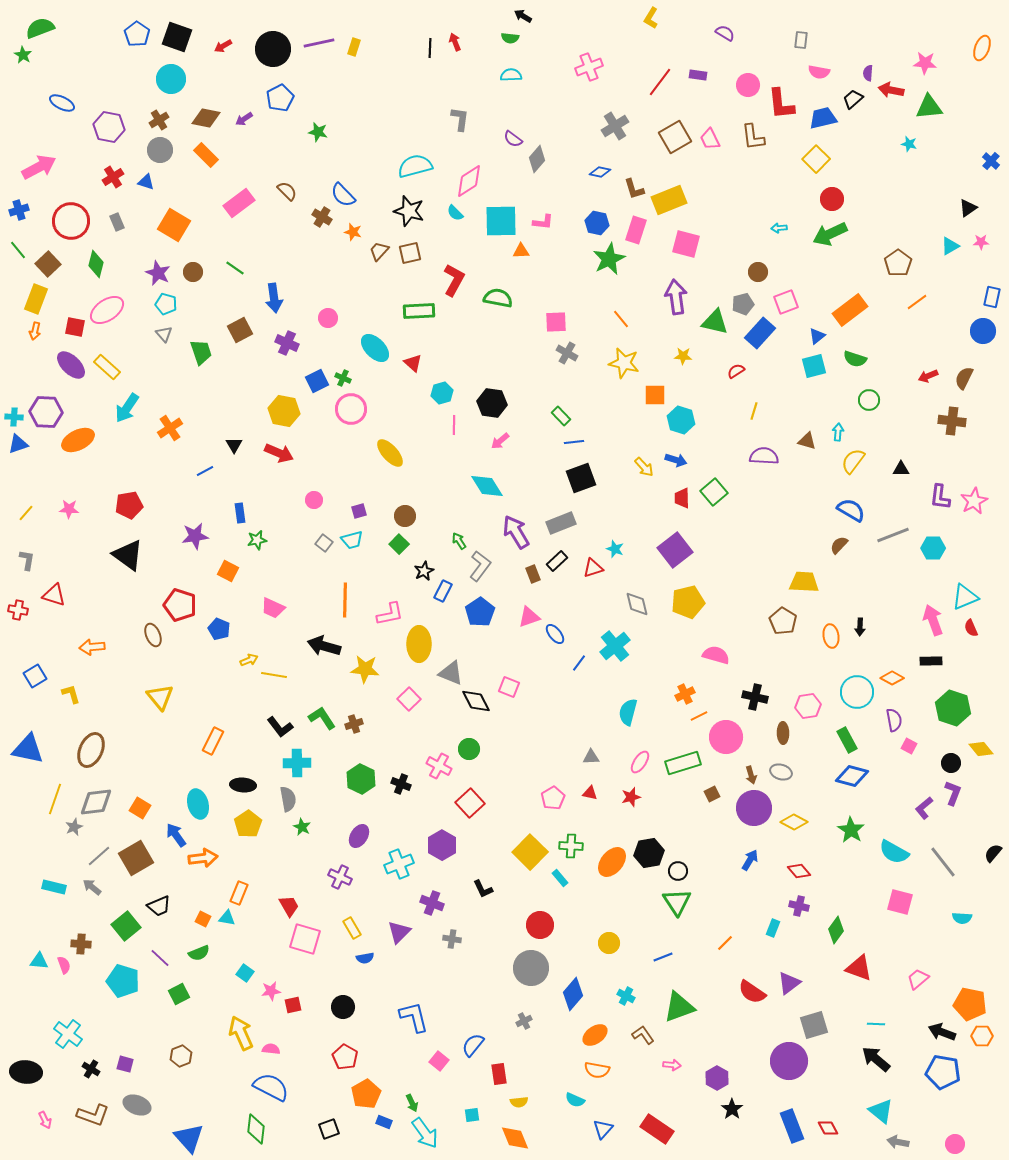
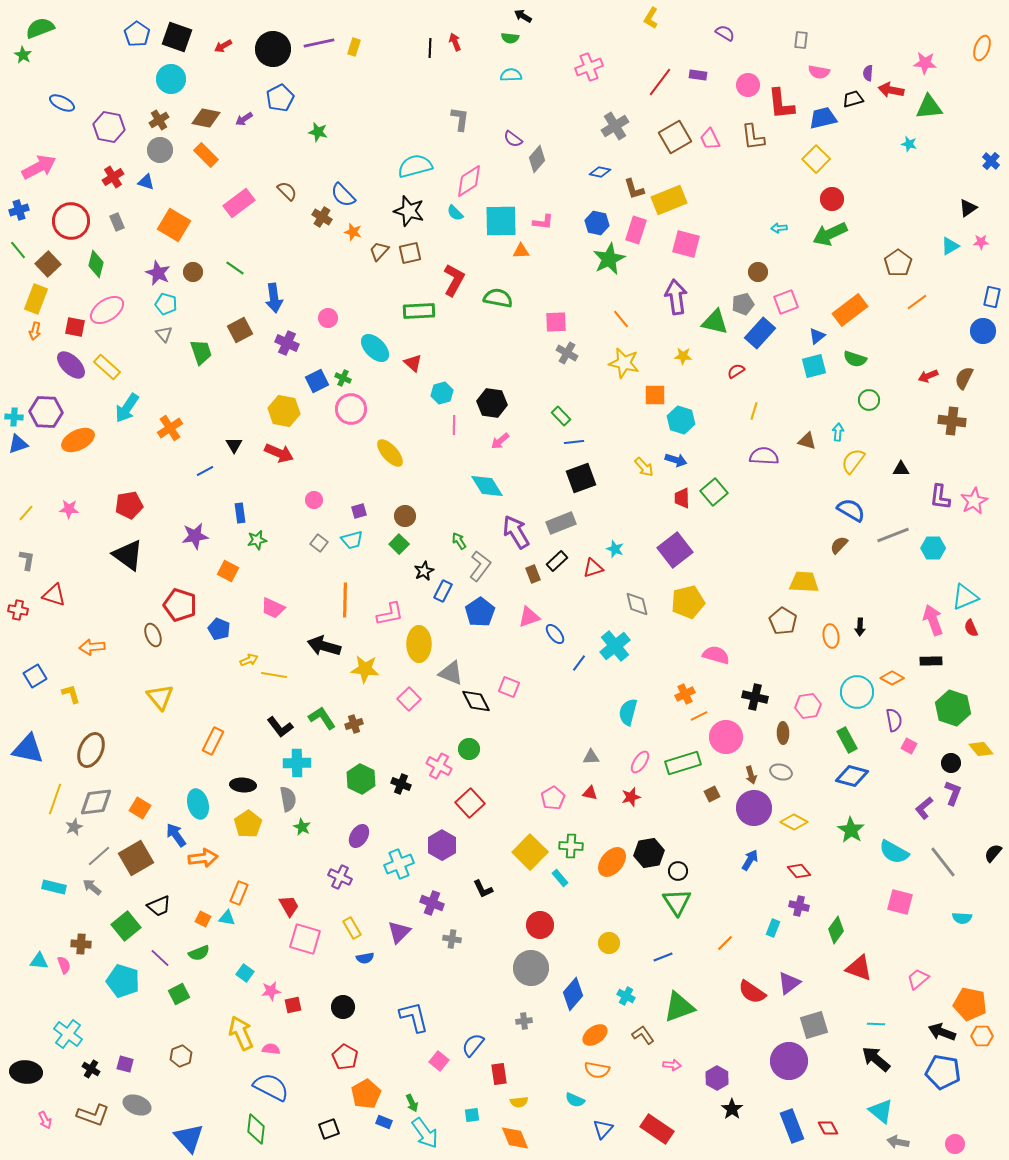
black trapezoid at (853, 99): rotated 25 degrees clockwise
gray square at (324, 543): moved 5 px left
gray cross at (524, 1021): rotated 21 degrees clockwise
